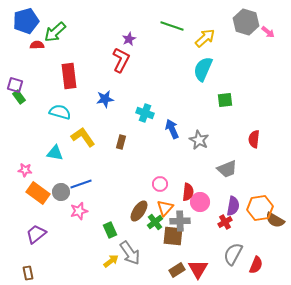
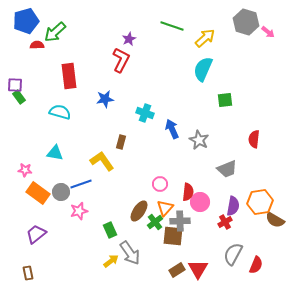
purple square at (15, 85): rotated 14 degrees counterclockwise
yellow L-shape at (83, 137): moved 19 px right, 24 px down
orange hexagon at (260, 208): moved 6 px up
